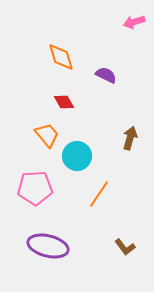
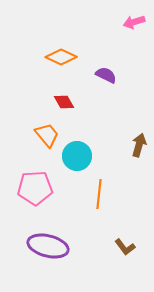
orange diamond: rotated 48 degrees counterclockwise
brown arrow: moved 9 px right, 7 px down
orange line: rotated 28 degrees counterclockwise
